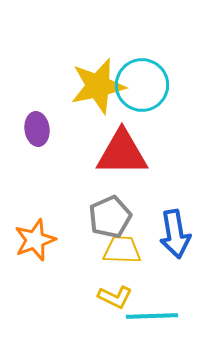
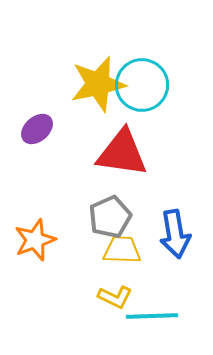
yellow star: moved 2 px up
purple ellipse: rotated 56 degrees clockwise
red triangle: rotated 8 degrees clockwise
